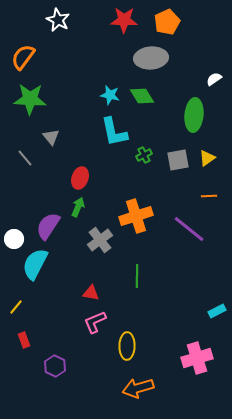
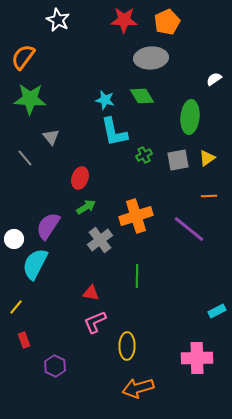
cyan star: moved 5 px left, 5 px down
green ellipse: moved 4 px left, 2 px down
green arrow: moved 8 px right; rotated 36 degrees clockwise
pink cross: rotated 16 degrees clockwise
